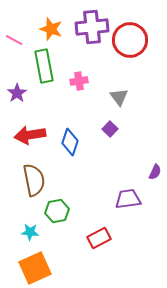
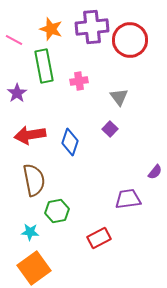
purple semicircle: rotated 14 degrees clockwise
orange square: moved 1 px left; rotated 12 degrees counterclockwise
